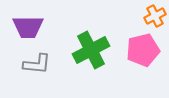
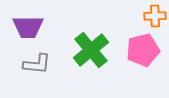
orange cross: rotated 25 degrees clockwise
green cross: rotated 12 degrees counterclockwise
